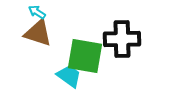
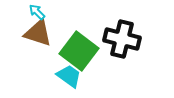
cyan arrow: rotated 12 degrees clockwise
black cross: rotated 15 degrees clockwise
green square: moved 6 px left, 5 px up; rotated 27 degrees clockwise
